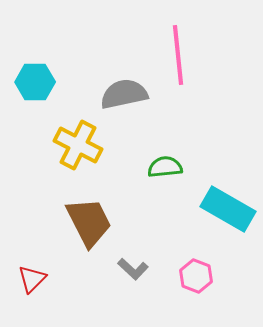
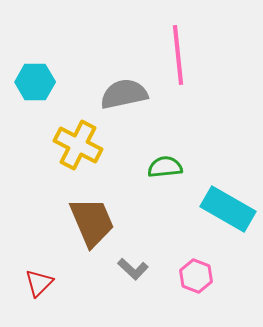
brown trapezoid: moved 3 px right; rotated 4 degrees clockwise
red triangle: moved 7 px right, 4 px down
